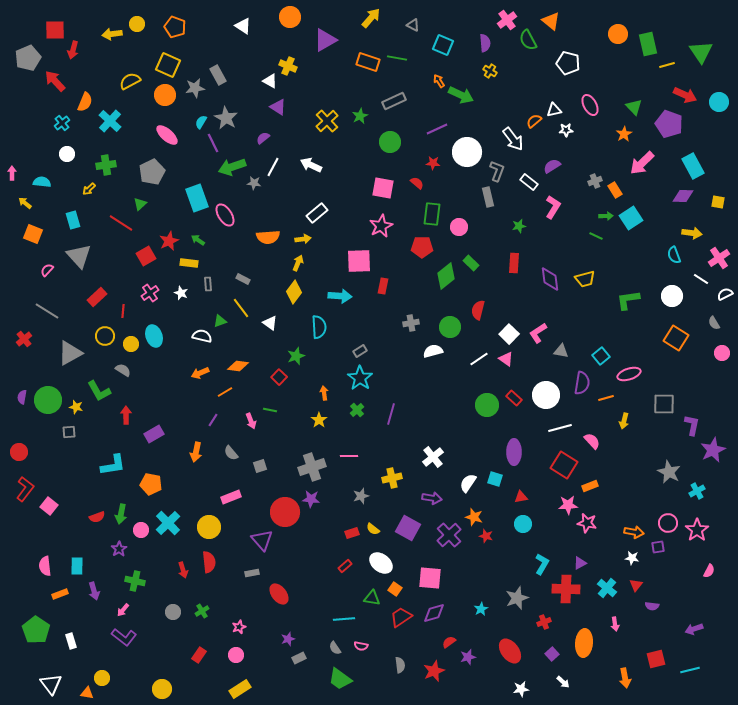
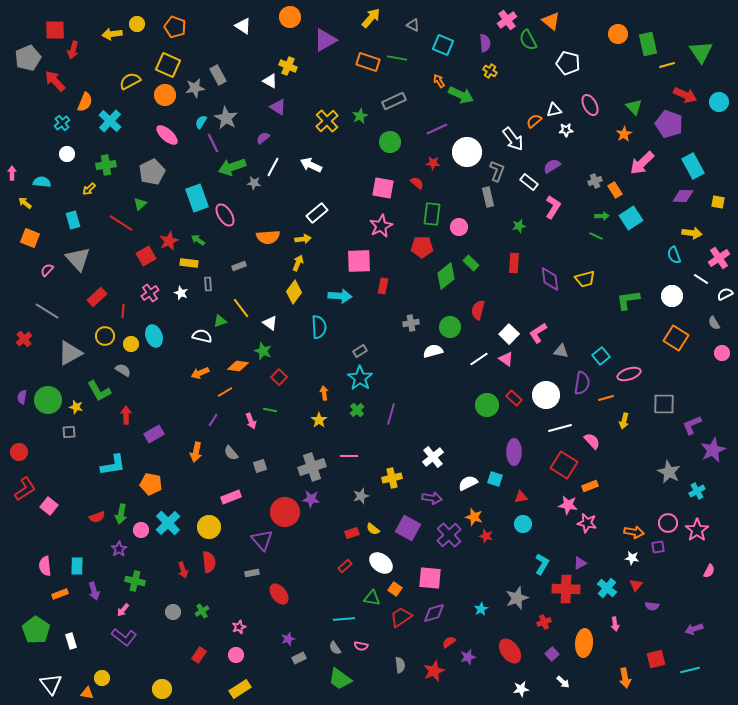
green arrow at (606, 216): moved 4 px left
orange square at (33, 234): moved 3 px left, 4 px down
gray triangle at (79, 256): moved 1 px left, 3 px down
gray rectangle at (243, 279): moved 4 px left, 13 px up; rotated 48 degrees counterclockwise
green star at (296, 356): moved 33 px left, 5 px up; rotated 30 degrees counterclockwise
purple L-shape at (692, 425): rotated 125 degrees counterclockwise
white semicircle at (468, 483): rotated 30 degrees clockwise
red L-shape at (25, 489): rotated 20 degrees clockwise
pink star at (568, 505): rotated 12 degrees clockwise
